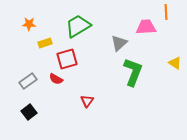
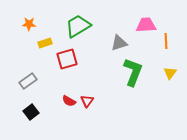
orange line: moved 29 px down
pink trapezoid: moved 2 px up
gray triangle: rotated 24 degrees clockwise
yellow triangle: moved 5 px left, 10 px down; rotated 32 degrees clockwise
red semicircle: moved 13 px right, 22 px down
black square: moved 2 px right
